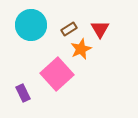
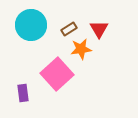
red triangle: moved 1 px left
orange star: rotated 15 degrees clockwise
purple rectangle: rotated 18 degrees clockwise
